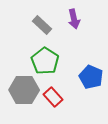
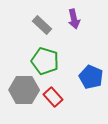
green pentagon: rotated 16 degrees counterclockwise
